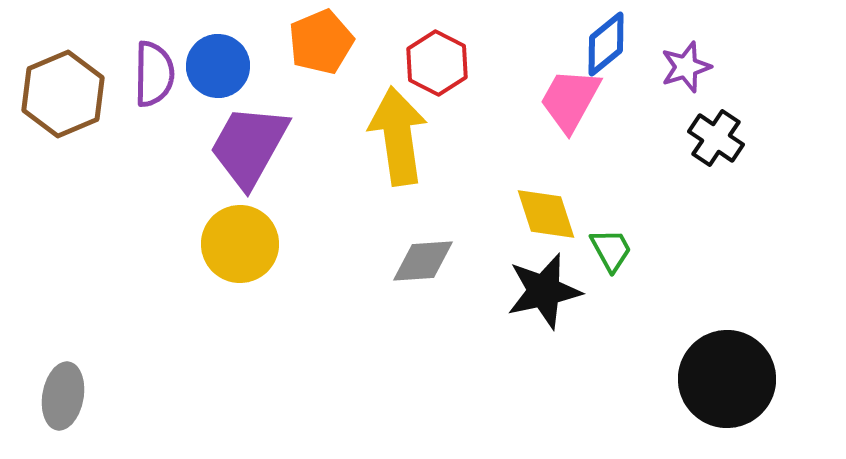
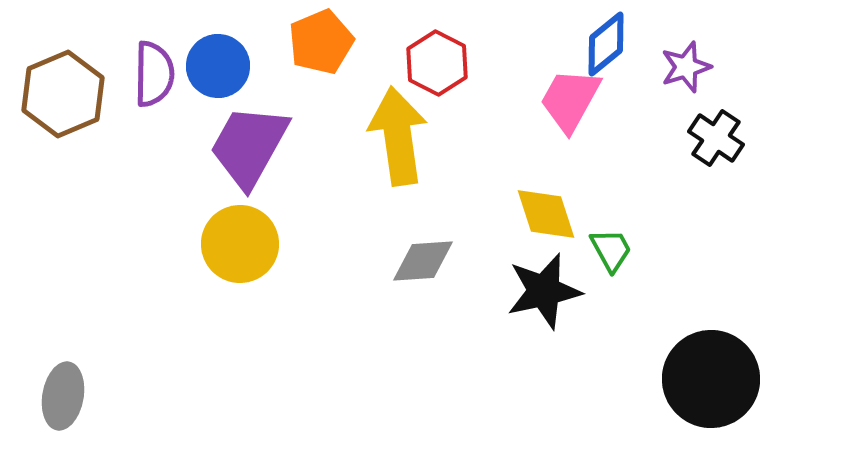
black circle: moved 16 px left
